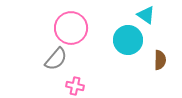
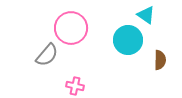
gray semicircle: moved 9 px left, 4 px up
